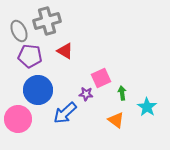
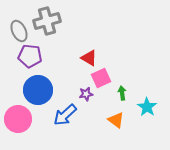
red triangle: moved 24 px right, 7 px down
purple star: rotated 16 degrees counterclockwise
blue arrow: moved 2 px down
